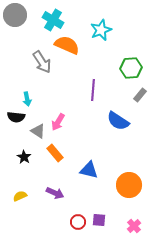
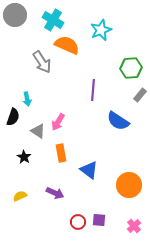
black semicircle: moved 3 px left; rotated 78 degrees counterclockwise
orange rectangle: moved 6 px right; rotated 30 degrees clockwise
blue triangle: rotated 24 degrees clockwise
